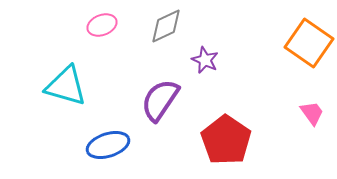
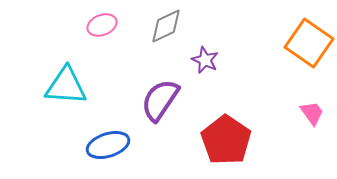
cyan triangle: rotated 12 degrees counterclockwise
